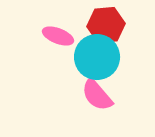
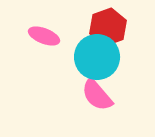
red hexagon: moved 2 px right, 2 px down; rotated 15 degrees counterclockwise
pink ellipse: moved 14 px left
